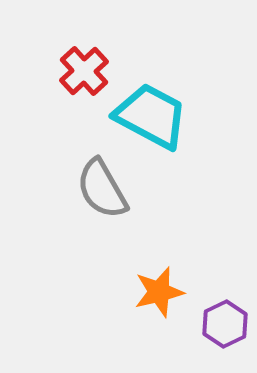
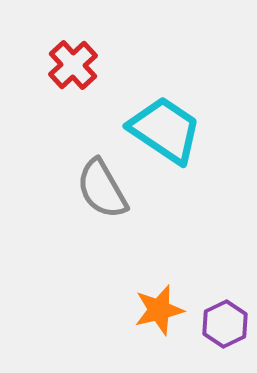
red cross: moved 11 px left, 6 px up
cyan trapezoid: moved 14 px right, 14 px down; rotated 6 degrees clockwise
orange star: moved 18 px down
